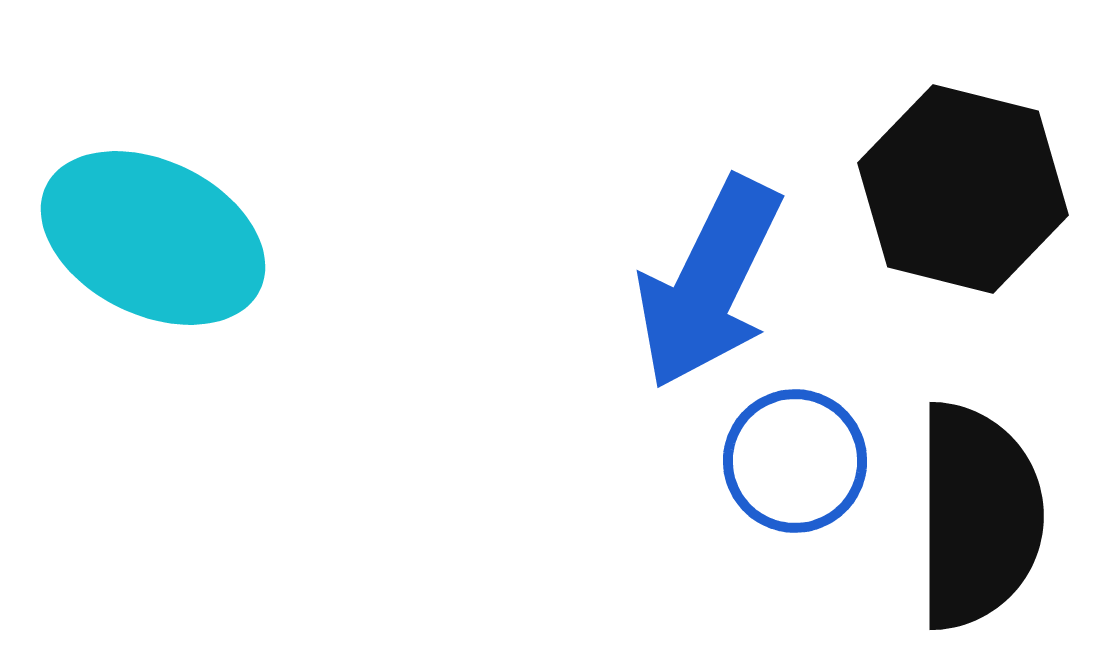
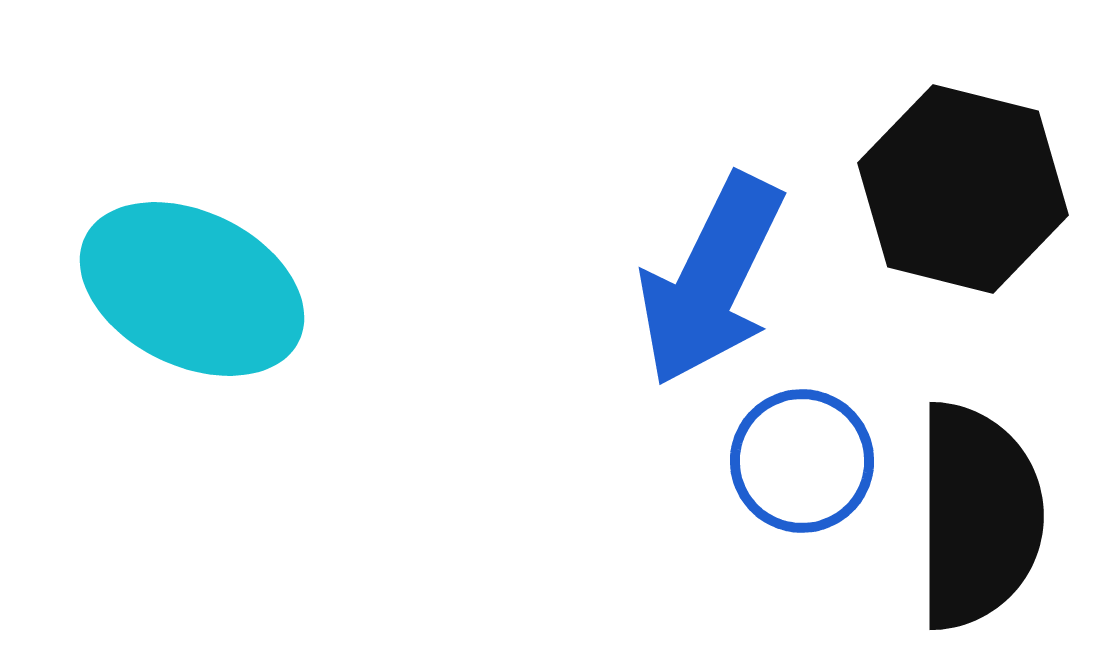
cyan ellipse: moved 39 px right, 51 px down
blue arrow: moved 2 px right, 3 px up
blue circle: moved 7 px right
